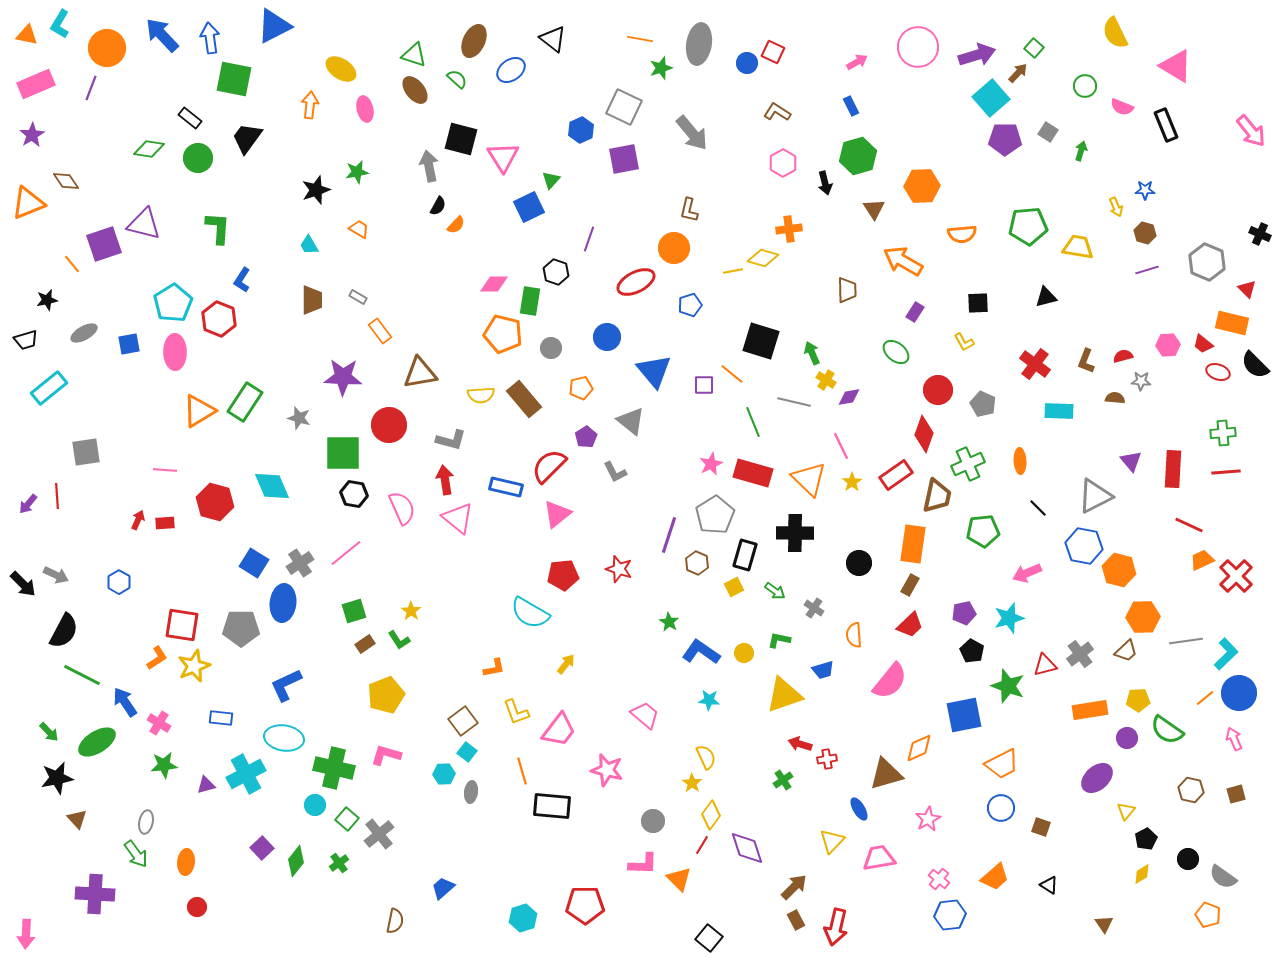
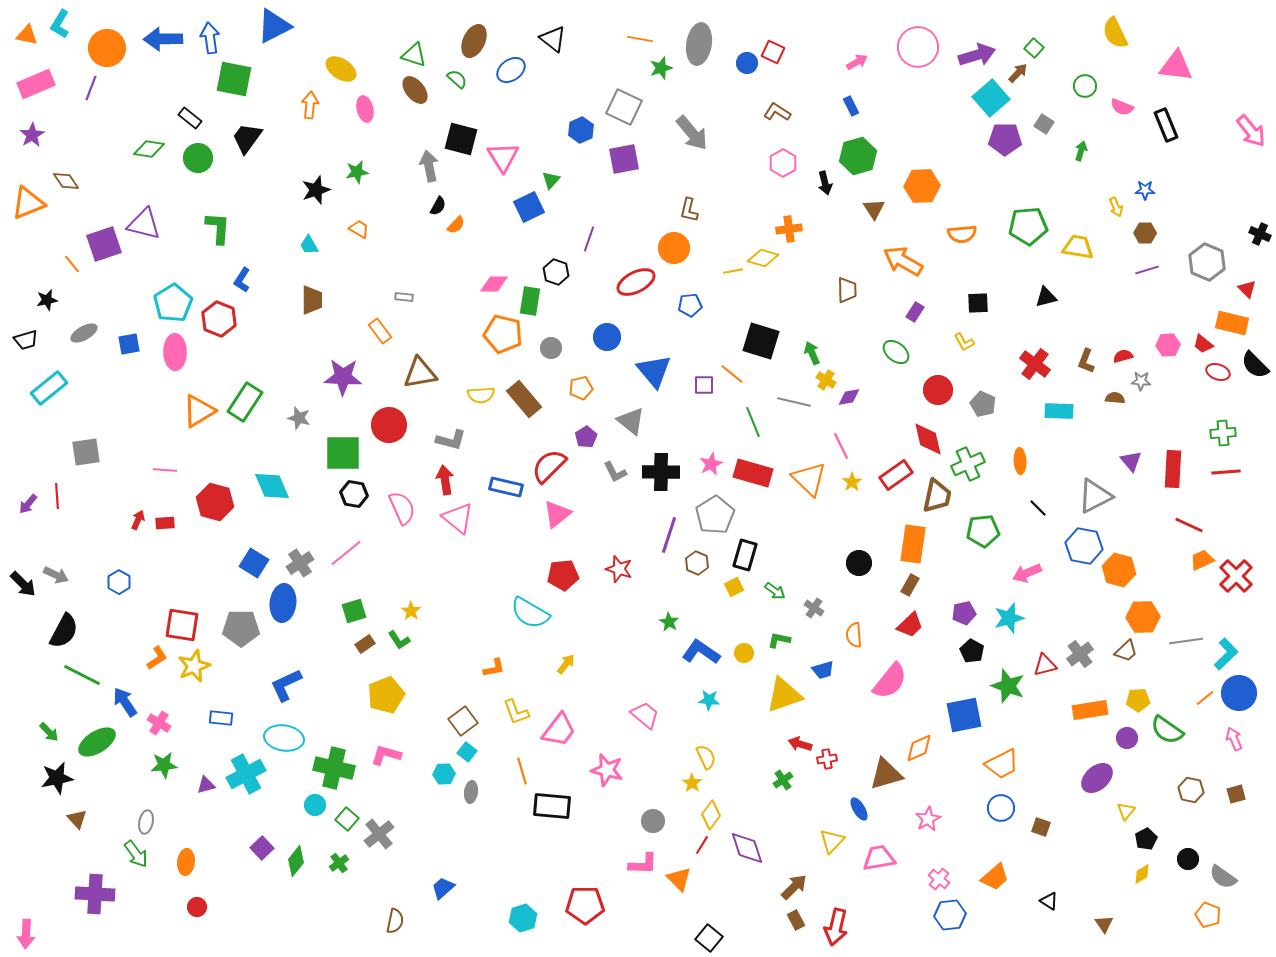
blue arrow at (162, 35): moved 1 px right, 4 px down; rotated 48 degrees counterclockwise
pink triangle at (1176, 66): rotated 24 degrees counterclockwise
gray square at (1048, 132): moved 4 px left, 8 px up
brown hexagon at (1145, 233): rotated 15 degrees counterclockwise
gray rectangle at (358, 297): moved 46 px right; rotated 24 degrees counterclockwise
blue pentagon at (690, 305): rotated 10 degrees clockwise
red diamond at (924, 434): moved 4 px right, 5 px down; rotated 33 degrees counterclockwise
black cross at (795, 533): moved 134 px left, 61 px up
black triangle at (1049, 885): moved 16 px down
